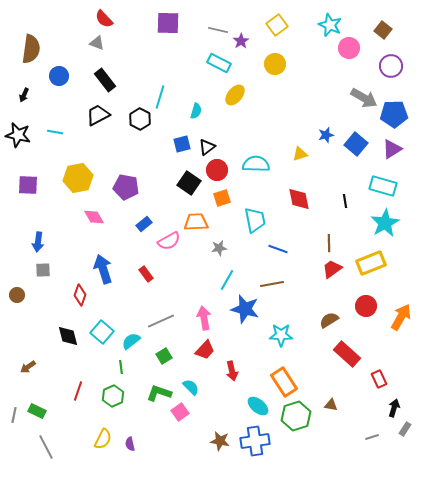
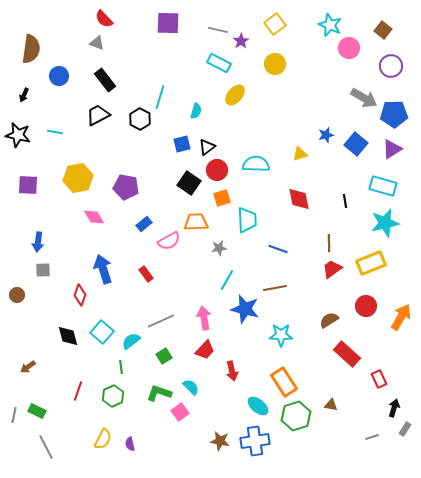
yellow square at (277, 25): moved 2 px left, 1 px up
cyan trapezoid at (255, 220): moved 8 px left; rotated 8 degrees clockwise
cyan star at (385, 223): rotated 16 degrees clockwise
brown line at (272, 284): moved 3 px right, 4 px down
